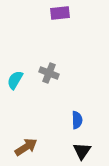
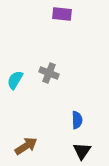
purple rectangle: moved 2 px right, 1 px down; rotated 12 degrees clockwise
brown arrow: moved 1 px up
